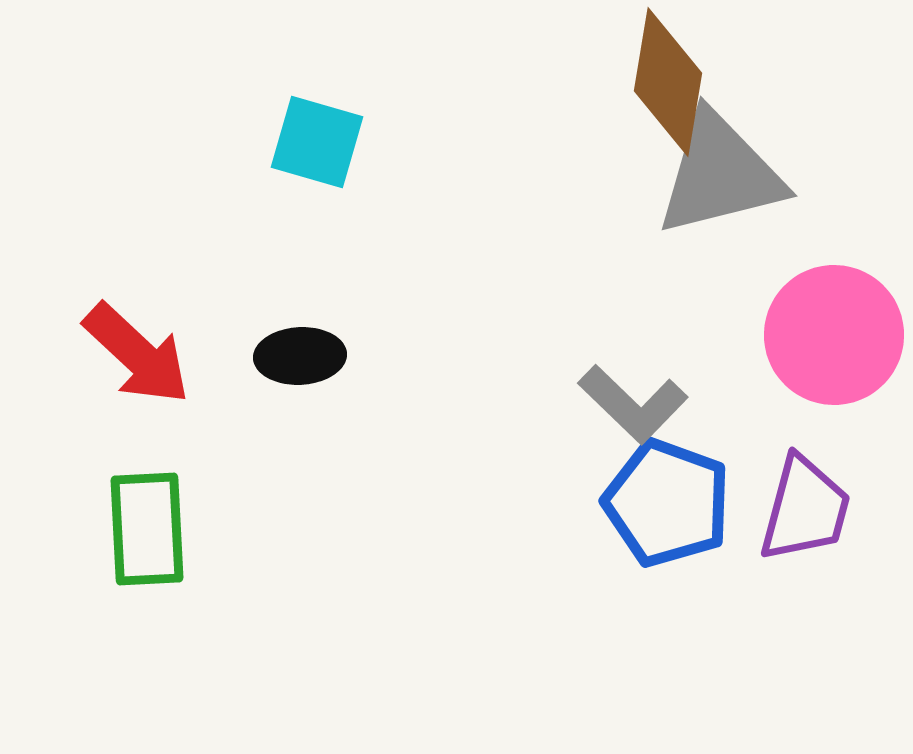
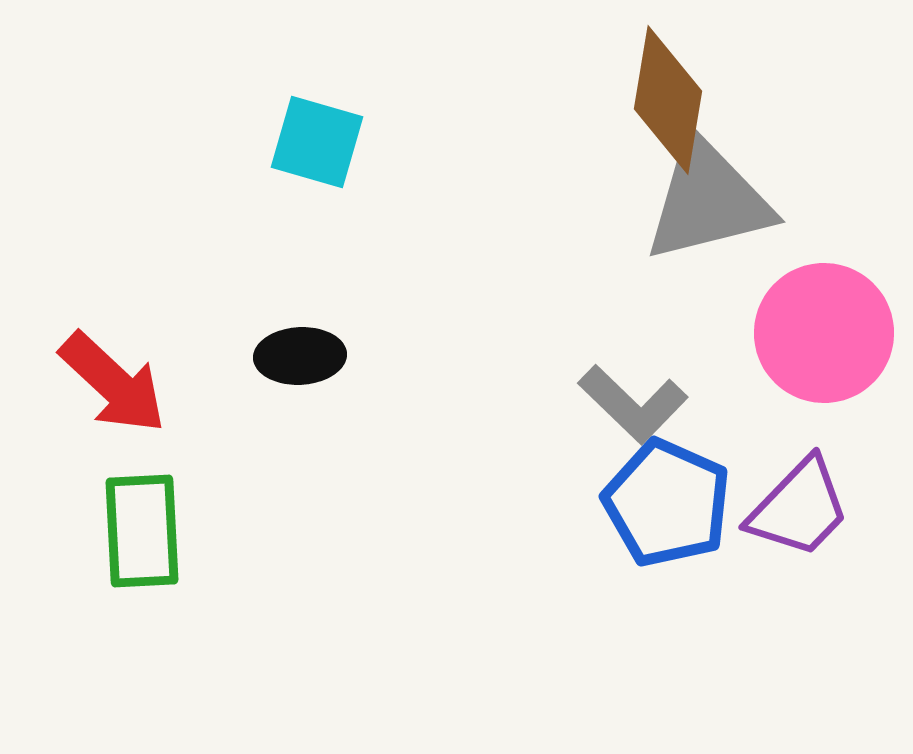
brown diamond: moved 18 px down
gray triangle: moved 12 px left, 26 px down
pink circle: moved 10 px left, 2 px up
red arrow: moved 24 px left, 29 px down
blue pentagon: rotated 4 degrees clockwise
purple trapezoid: moved 6 px left, 1 px up; rotated 29 degrees clockwise
green rectangle: moved 5 px left, 2 px down
